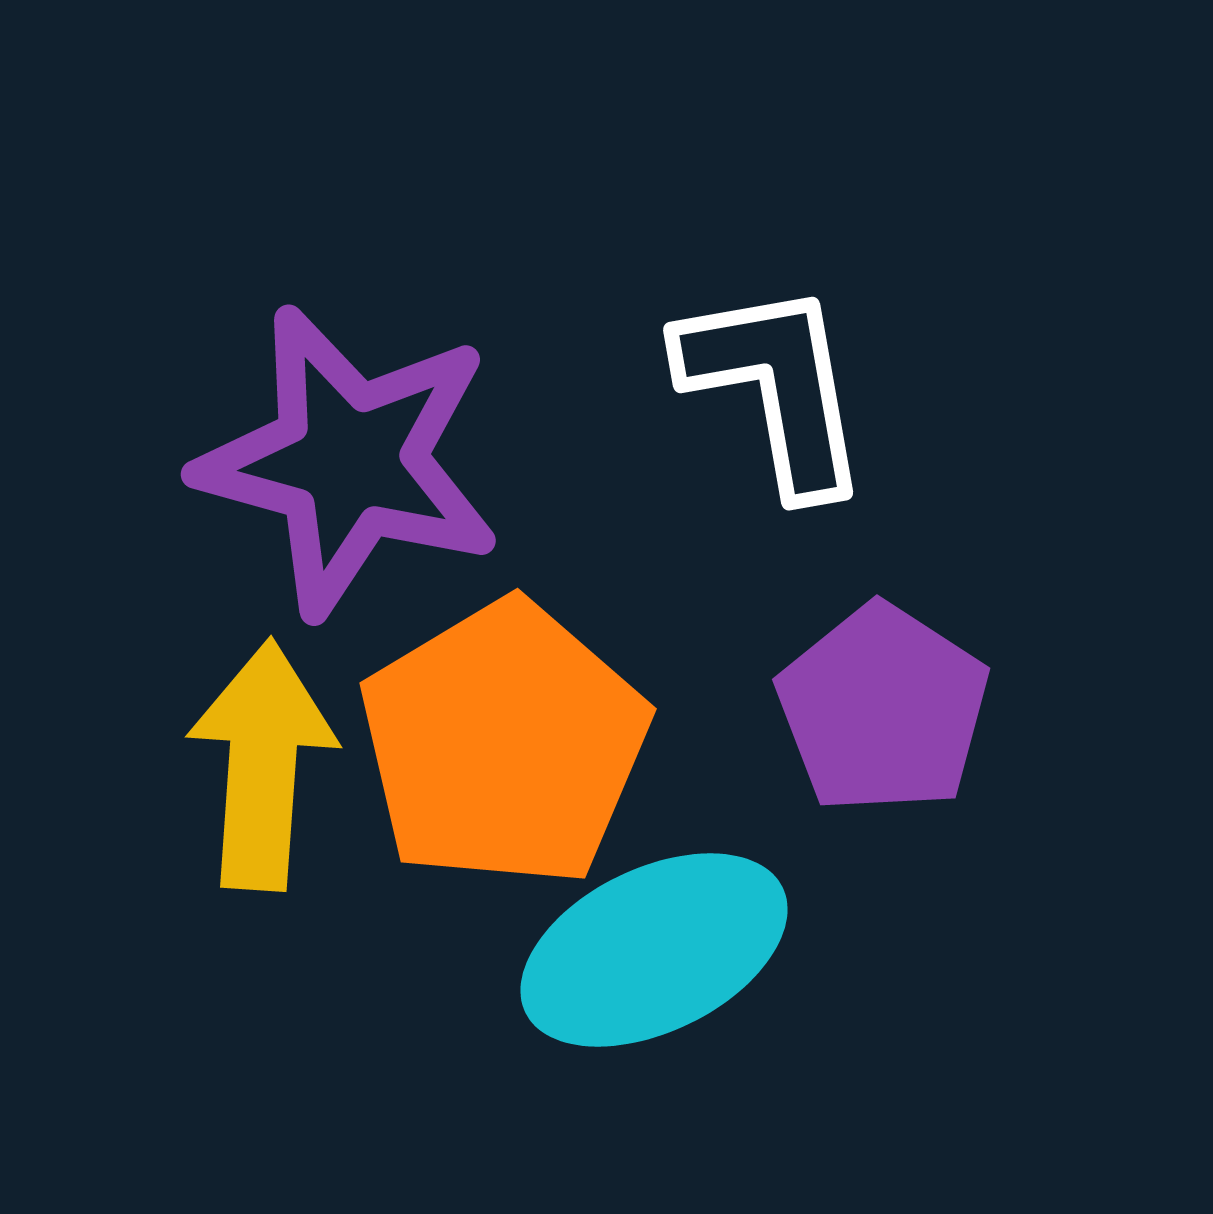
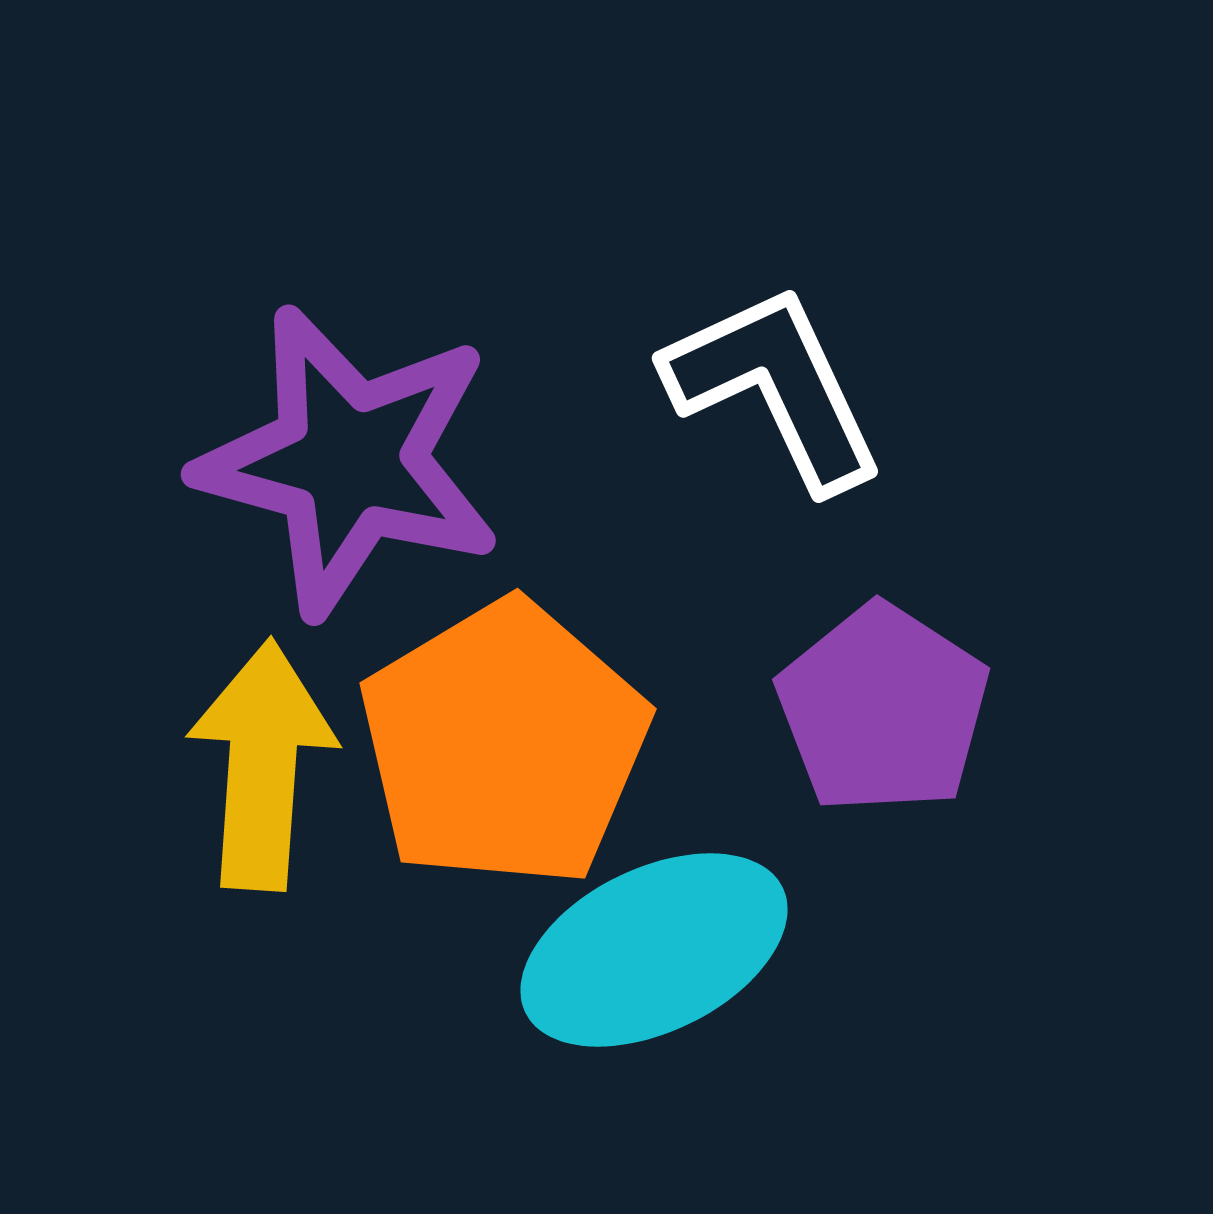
white L-shape: rotated 15 degrees counterclockwise
